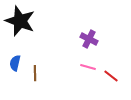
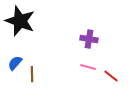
purple cross: rotated 18 degrees counterclockwise
blue semicircle: rotated 28 degrees clockwise
brown line: moved 3 px left, 1 px down
